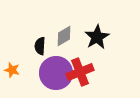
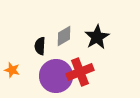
purple circle: moved 3 px down
